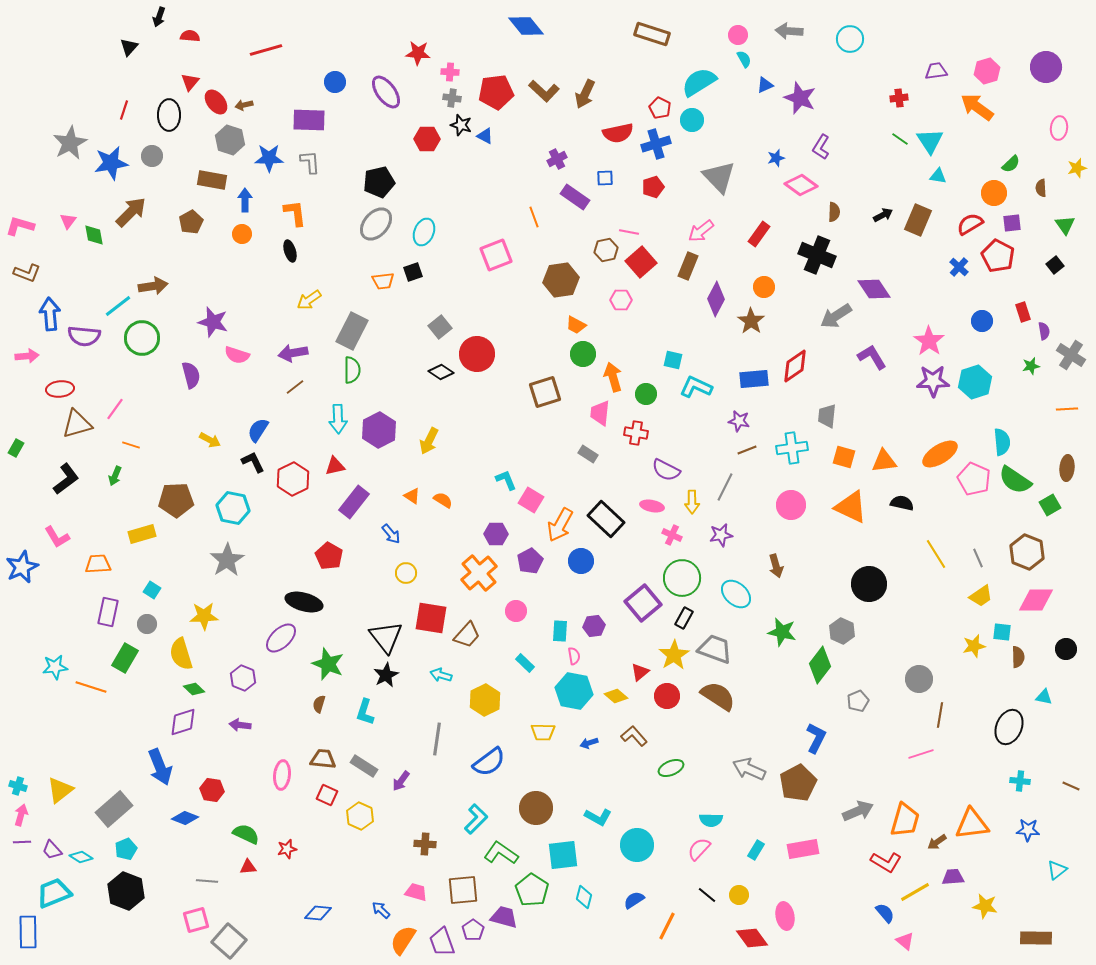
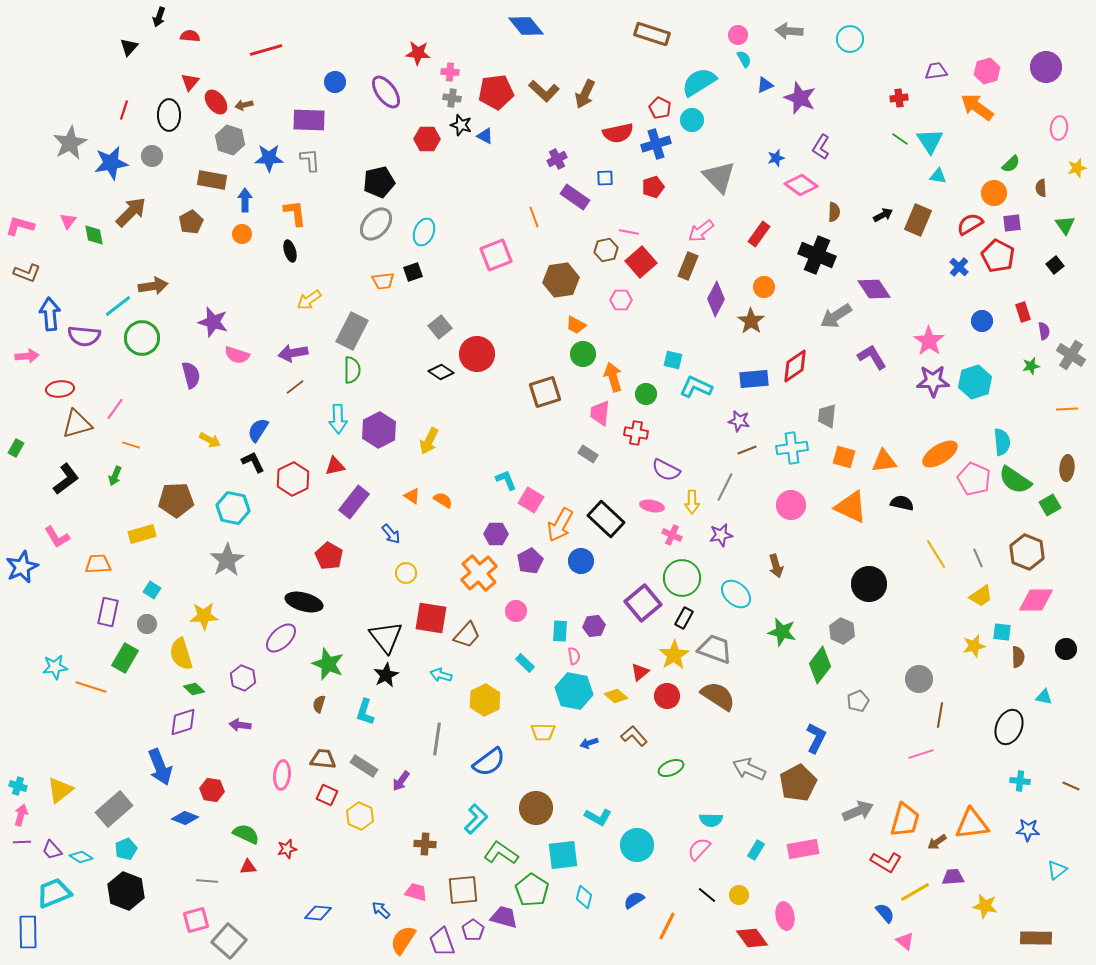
gray L-shape at (310, 162): moved 2 px up
